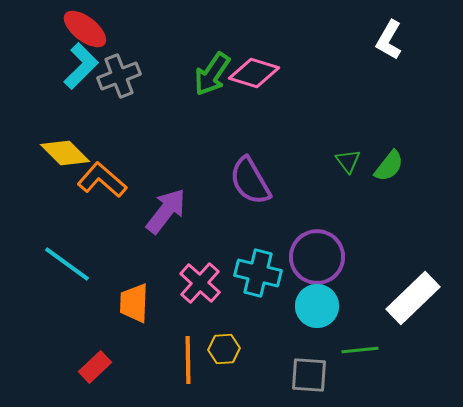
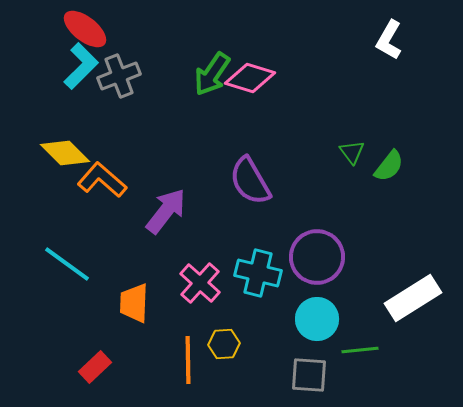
pink diamond: moved 4 px left, 5 px down
green triangle: moved 4 px right, 9 px up
white rectangle: rotated 12 degrees clockwise
cyan circle: moved 13 px down
yellow hexagon: moved 5 px up
